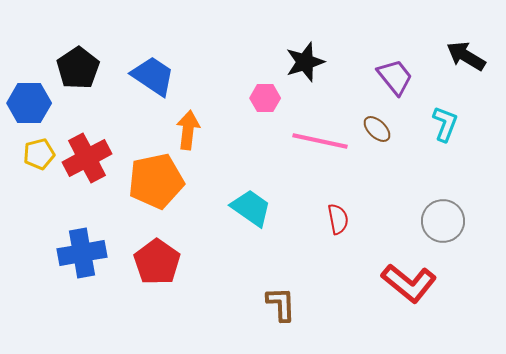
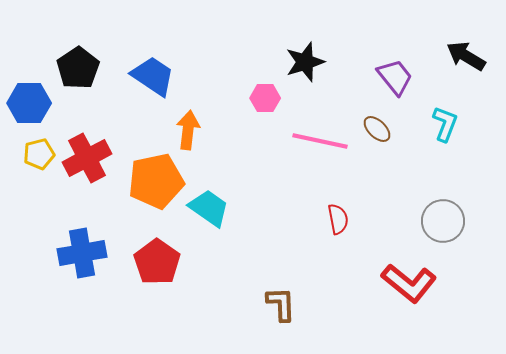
cyan trapezoid: moved 42 px left
